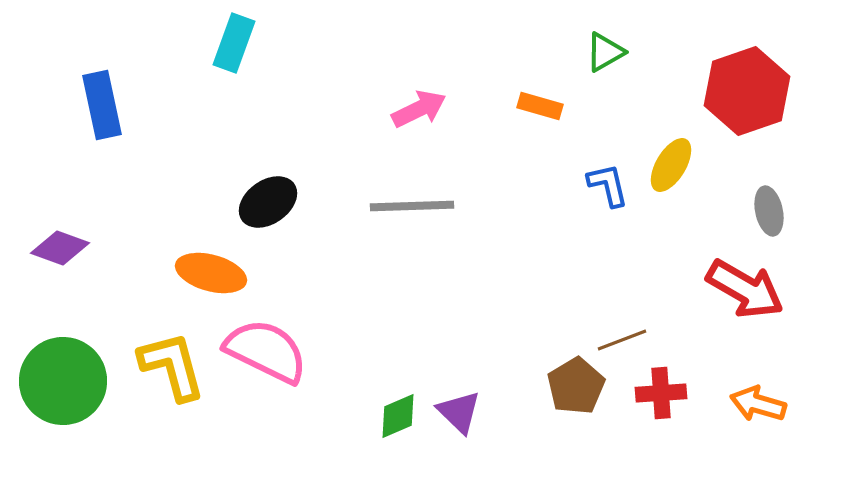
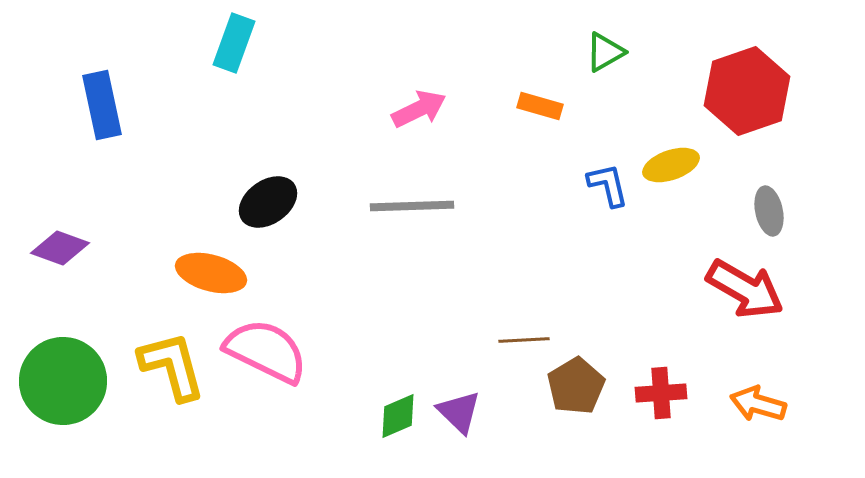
yellow ellipse: rotated 40 degrees clockwise
brown line: moved 98 px left; rotated 18 degrees clockwise
